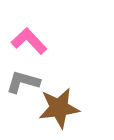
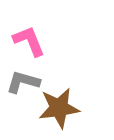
pink L-shape: rotated 21 degrees clockwise
